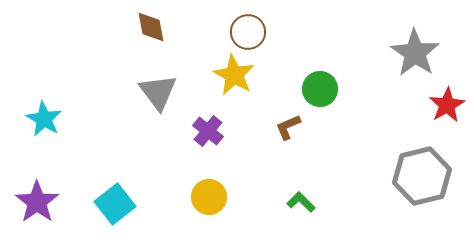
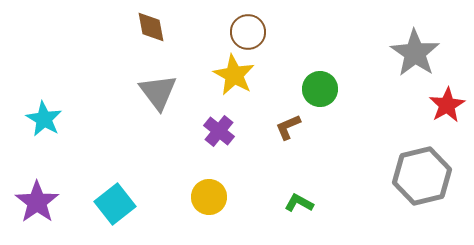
purple cross: moved 11 px right
green L-shape: moved 2 px left, 1 px down; rotated 16 degrees counterclockwise
